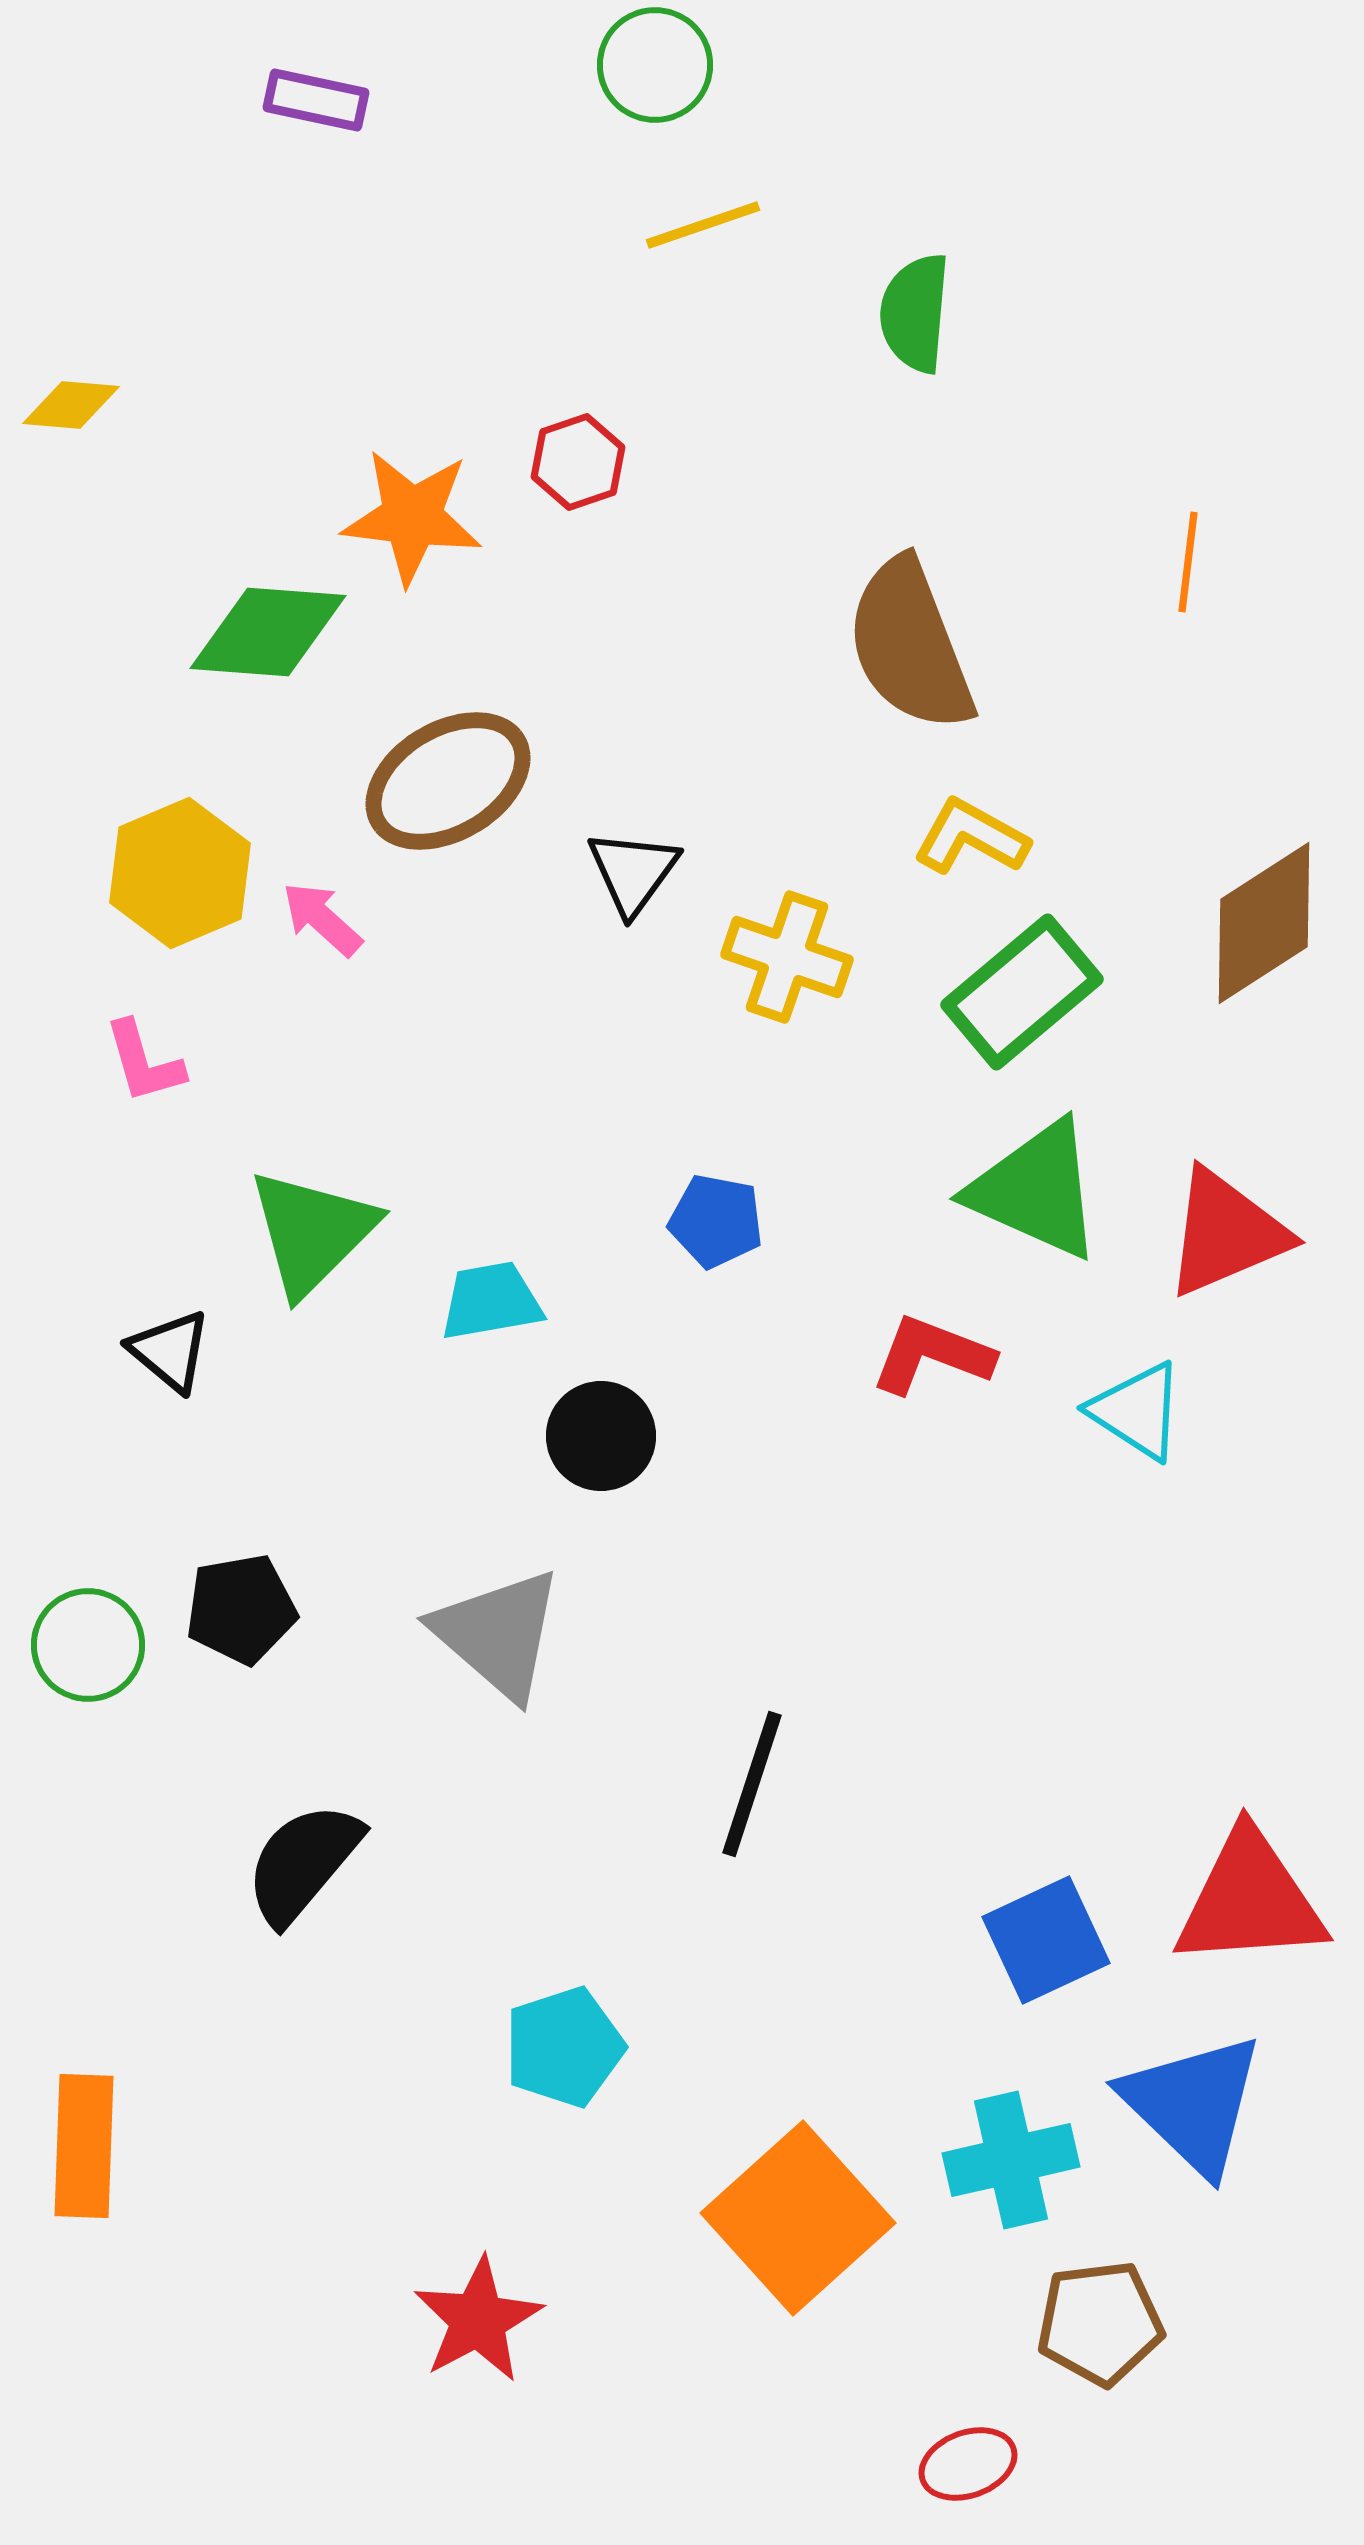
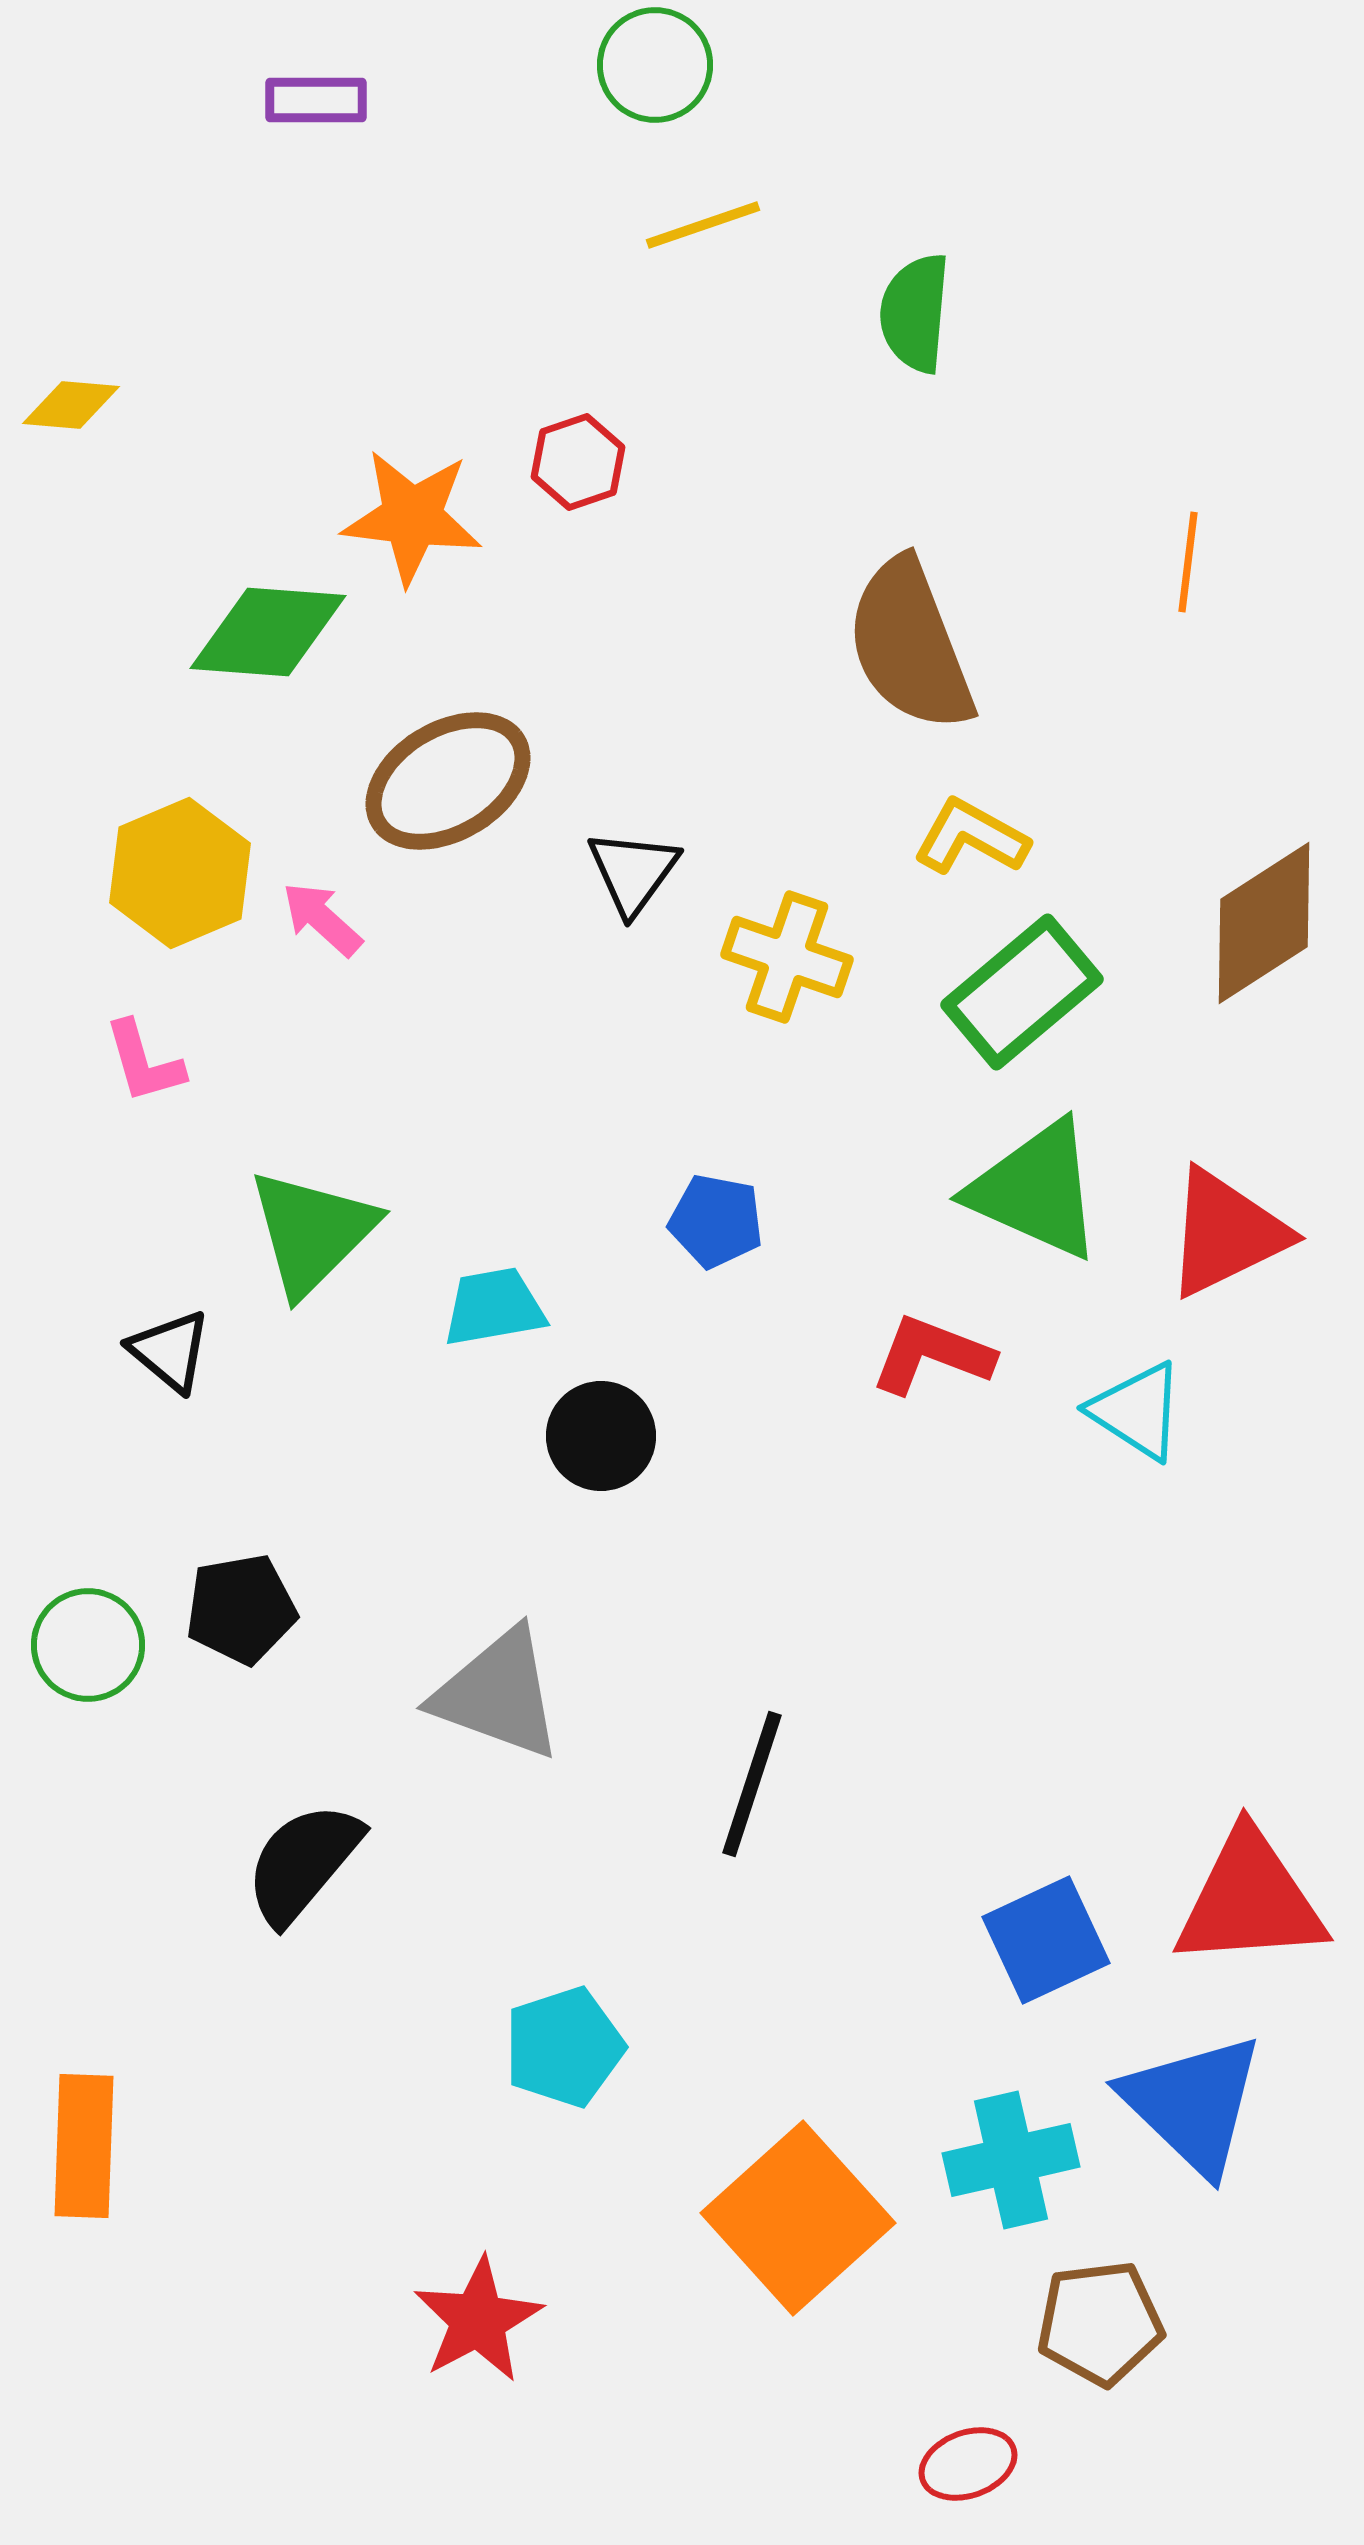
purple rectangle at (316, 100): rotated 12 degrees counterclockwise
red triangle at (1226, 1233): rotated 3 degrees counterclockwise
cyan trapezoid at (491, 1301): moved 3 px right, 6 px down
gray triangle at (498, 1634): moved 60 px down; rotated 21 degrees counterclockwise
